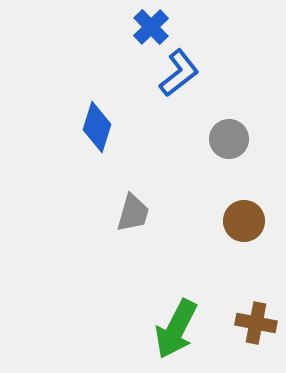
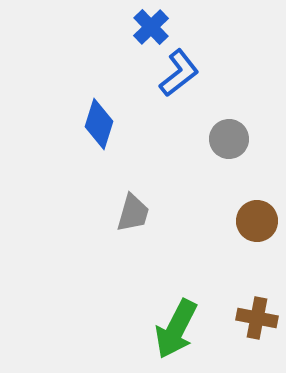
blue diamond: moved 2 px right, 3 px up
brown circle: moved 13 px right
brown cross: moved 1 px right, 5 px up
